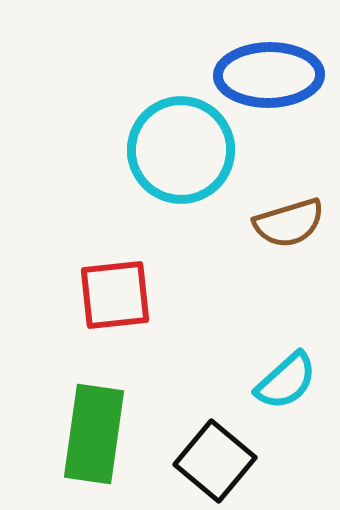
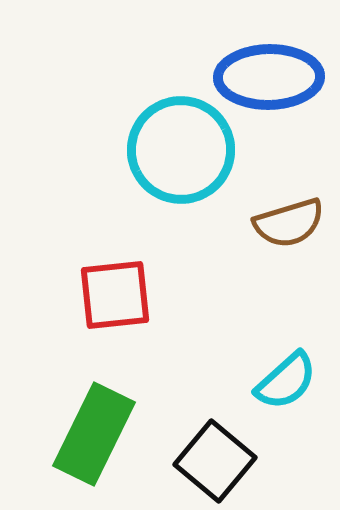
blue ellipse: moved 2 px down
green rectangle: rotated 18 degrees clockwise
